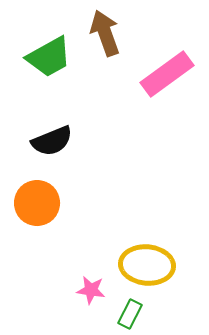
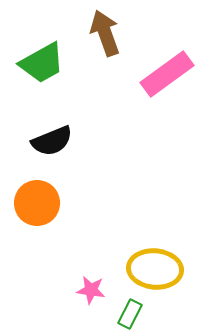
green trapezoid: moved 7 px left, 6 px down
yellow ellipse: moved 8 px right, 4 px down
